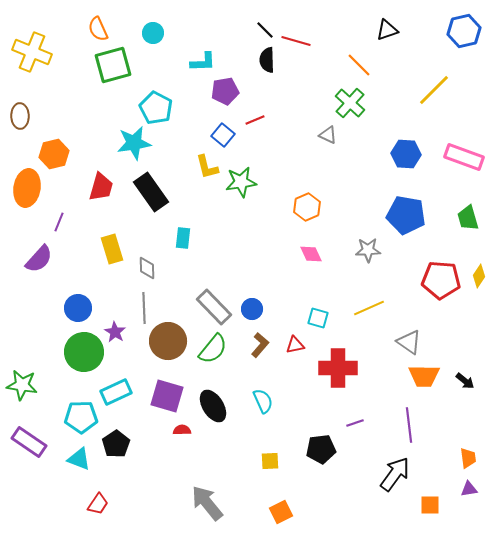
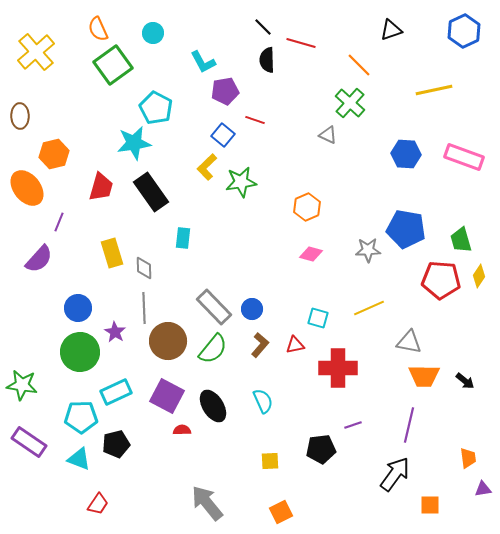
black line at (265, 30): moved 2 px left, 3 px up
black triangle at (387, 30): moved 4 px right
blue hexagon at (464, 31): rotated 12 degrees counterclockwise
red line at (296, 41): moved 5 px right, 2 px down
yellow cross at (32, 52): moved 4 px right; rotated 27 degrees clockwise
cyan L-shape at (203, 62): rotated 64 degrees clockwise
green square at (113, 65): rotated 21 degrees counterclockwise
yellow line at (434, 90): rotated 33 degrees clockwise
red line at (255, 120): rotated 42 degrees clockwise
yellow L-shape at (207, 167): rotated 60 degrees clockwise
orange ellipse at (27, 188): rotated 48 degrees counterclockwise
blue pentagon at (406, 215): moved 14 px down
green trapezoid at (468, 218): moved 7 px left, 22 px down
yellow rectangle at (112, 249): moved 4 px down
pink diamond at (311, 254): rotated 50 degrees counterclockwise
gray diamond at (147, 268): moved 3 px left
gray triangle at (409, 342): rotated 24 degrees counterclockwise
green circle at (84, 352): moved 4 px left
purple square at (167, 396): rotated 12 degrees clockwise
purple line at (355, 423): moved 2 px left, 2 px down
purple line at (409, 425): rotated 20 degrees clockwise
black pentagon at (116, 444): rotated 20 degrees clockwise
purple triangle at (469, 489): moved 14 px right
